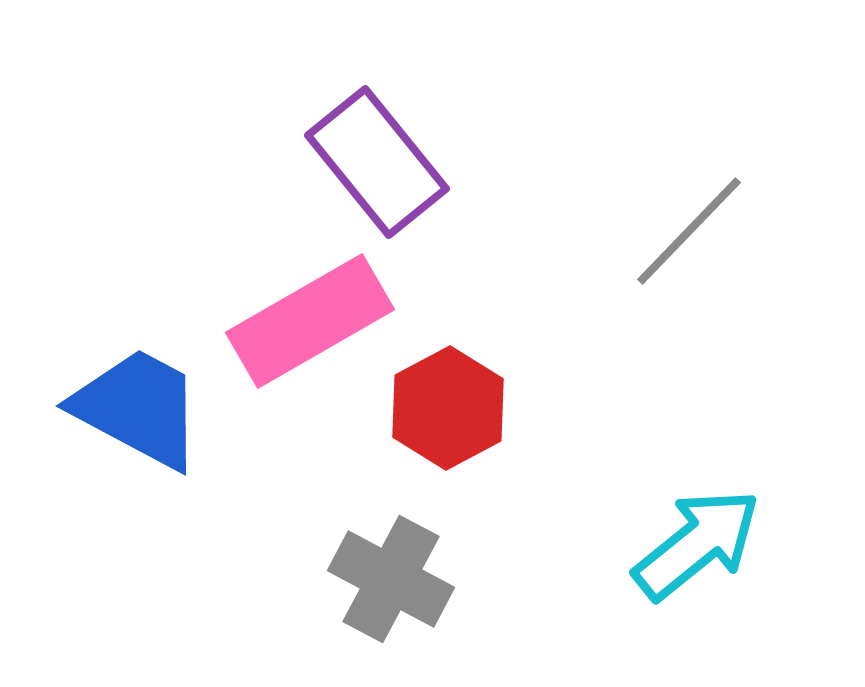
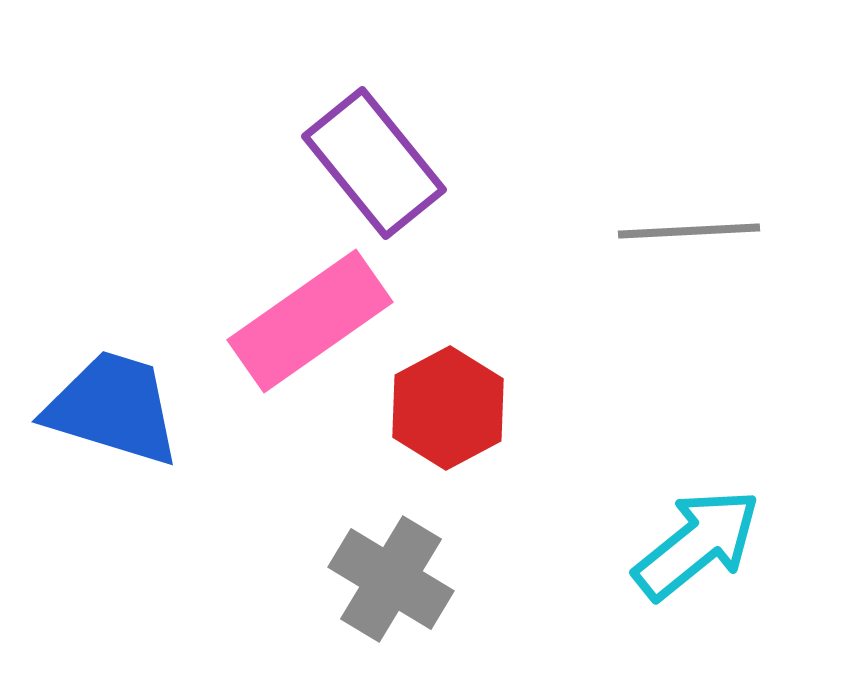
purple rectangle: moved 3 px left, 1 px down
gray line: rotated 43 degrees clockwise
pink rectangle: rotated 5 degrees counterclockwise
blue trapezoid: moved 25 px left; rotated 11 degrees counterclockwise
gray cross: rotated 3 degrees clockwise
